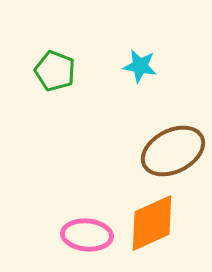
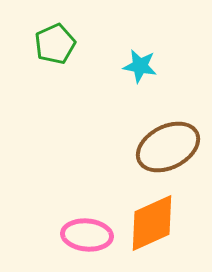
green pentagon: moved 27 px up; rotated 27 degrees clockwise
brown ellipse: moved 5 px left, 4 px up
